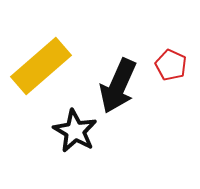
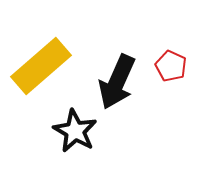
red pentagon: moved 1 px down
black arrow: moved 1 px left, 4 px up
